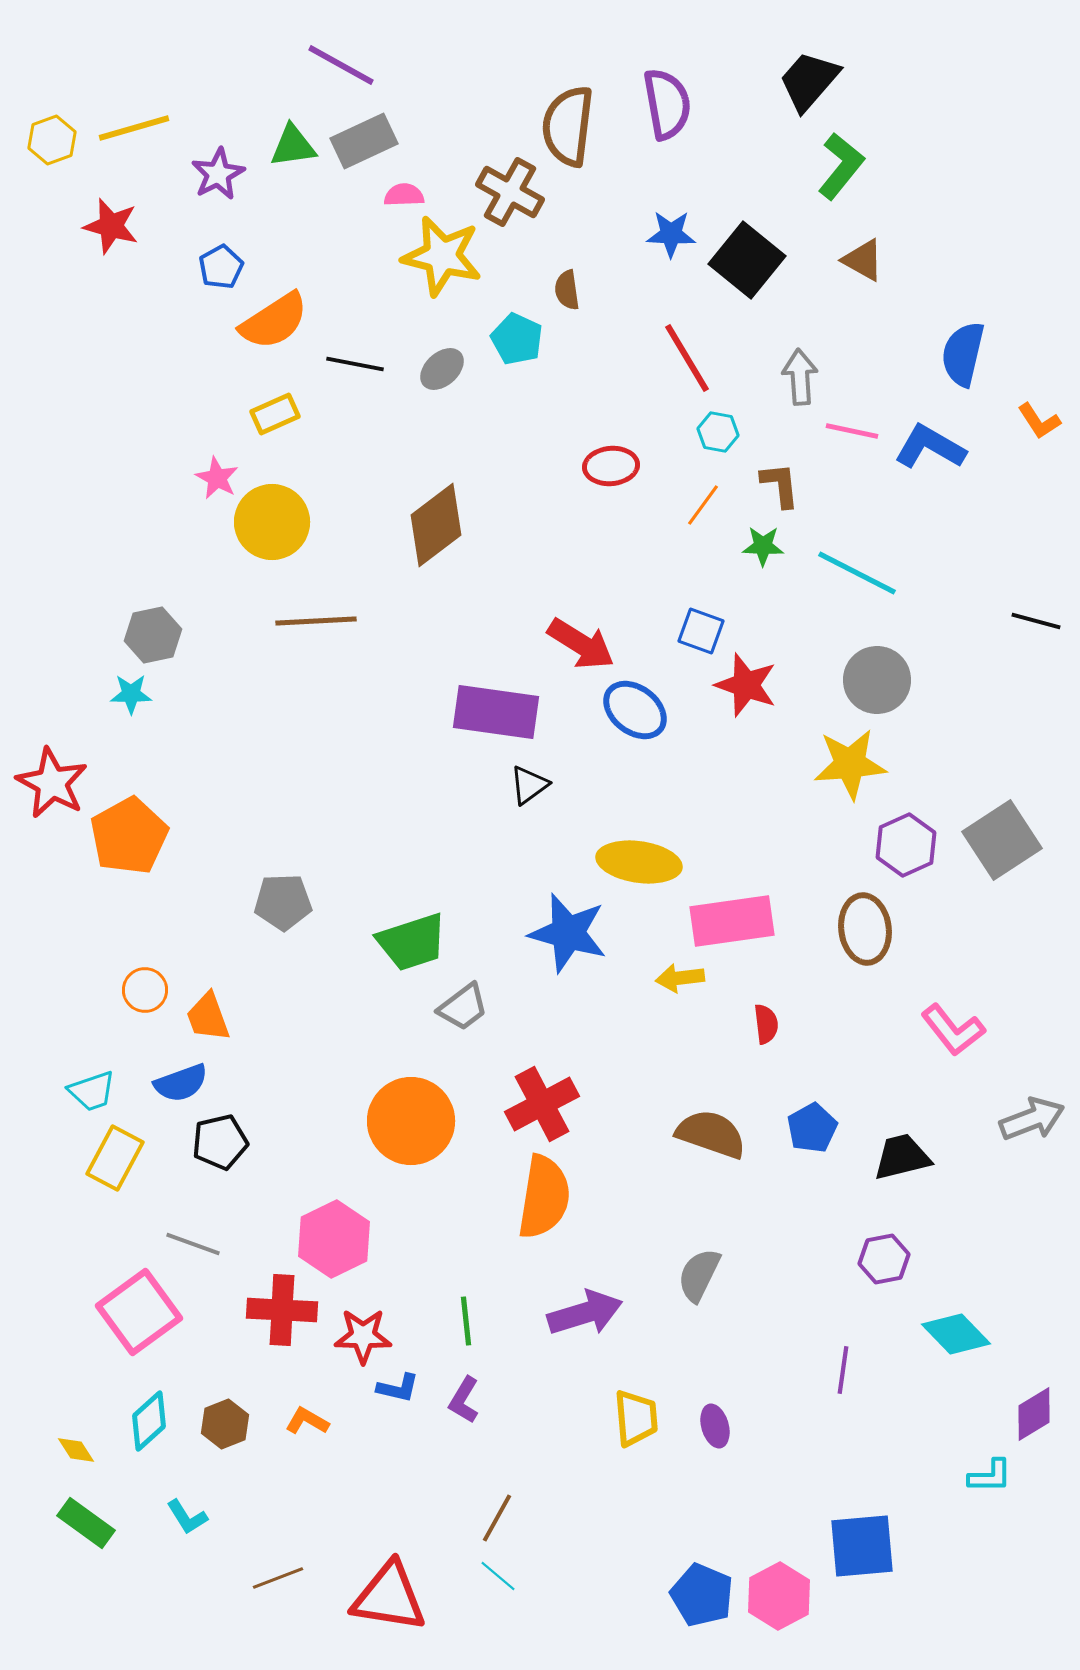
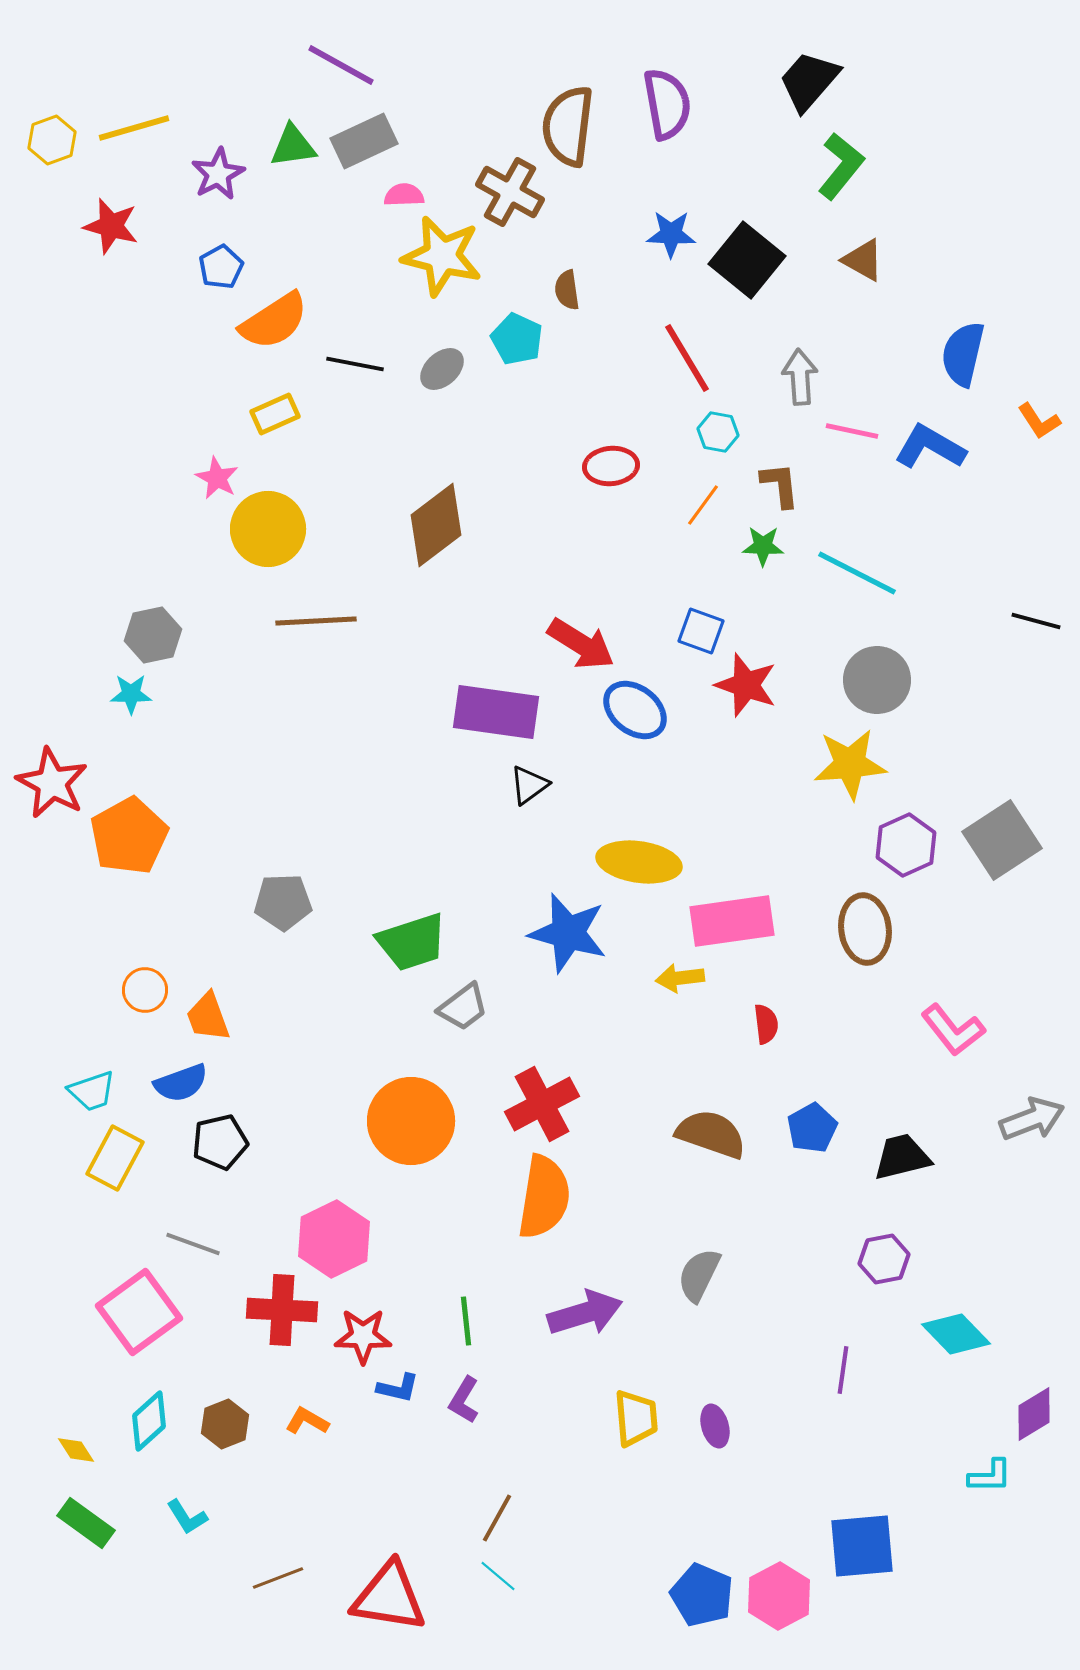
yellow circle at (272, 522): moved 4 px left, 7 px down
